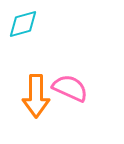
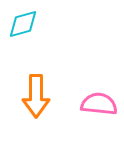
pink semicircle: moved 29 px right, 16 px down; rotated 18 degrees counterclockwise
